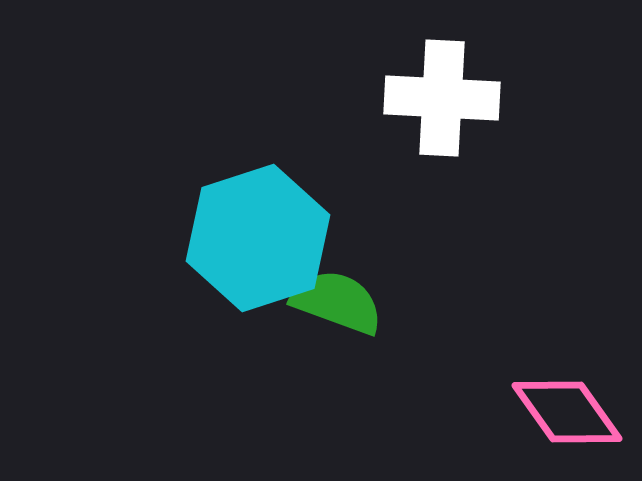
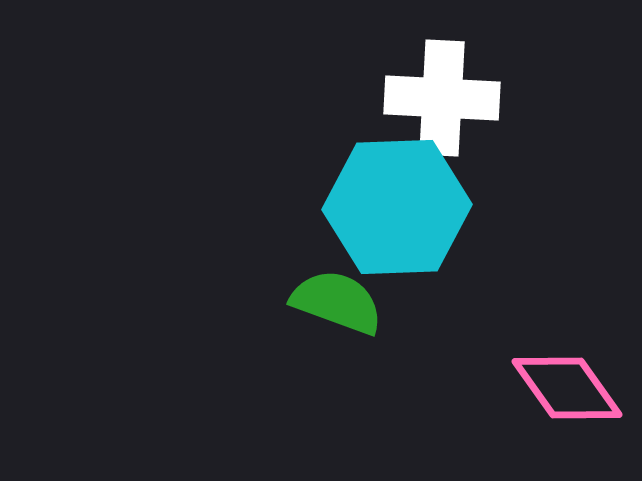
cyan hexagon: moved 139 px right, 31 px up; rotated 16 degrees clockwise
pink diamond: moved 24 px up
